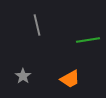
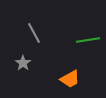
gray line: moved 3 px left, 8 px down; rotated 15 degrees counterclockwise
gray star: moved 13 px up
